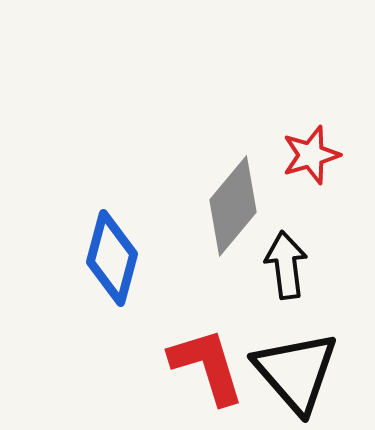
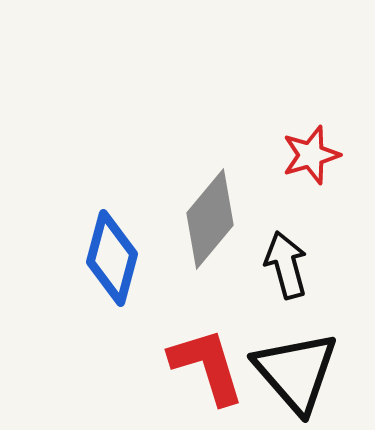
gray diamond: moved 23 px left, 13 px down
black arrow: rotated 8 degrees counterclockwise
